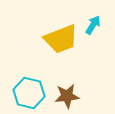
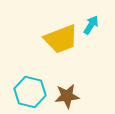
cyan arrow: moved 2 px left
cyan hexagon: moved 1 px right, 1 px up
